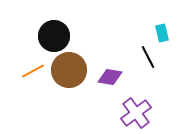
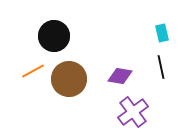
black line: moved 13 px right, 10 px down; rotated 15 degrees clockwise
brown circle: moved 9 px down
purple diamond: moved 10 px right, 1 px up
purple cross: moved 3 px left, 1 px up
